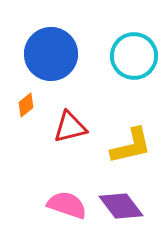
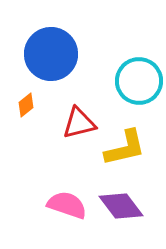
cyan circle: moved 5 px right, 25 px down
red triangle: moved 9 px right, 4 px up
yellow L-shape: moved 6 px left, 2 px down
